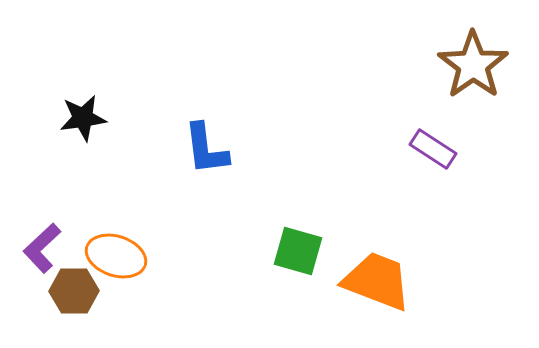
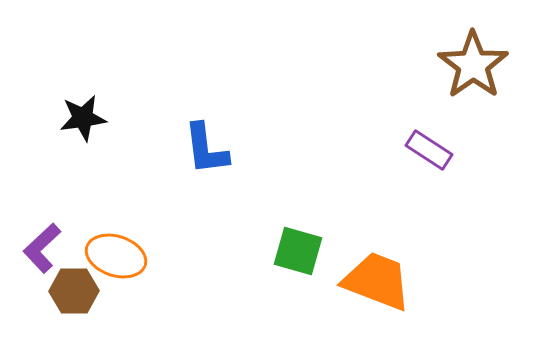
purple rectangle: moved 4 px left, 1 px down
